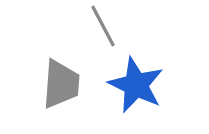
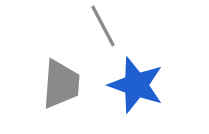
blue star: rotated 6 degrees counterclockwise
